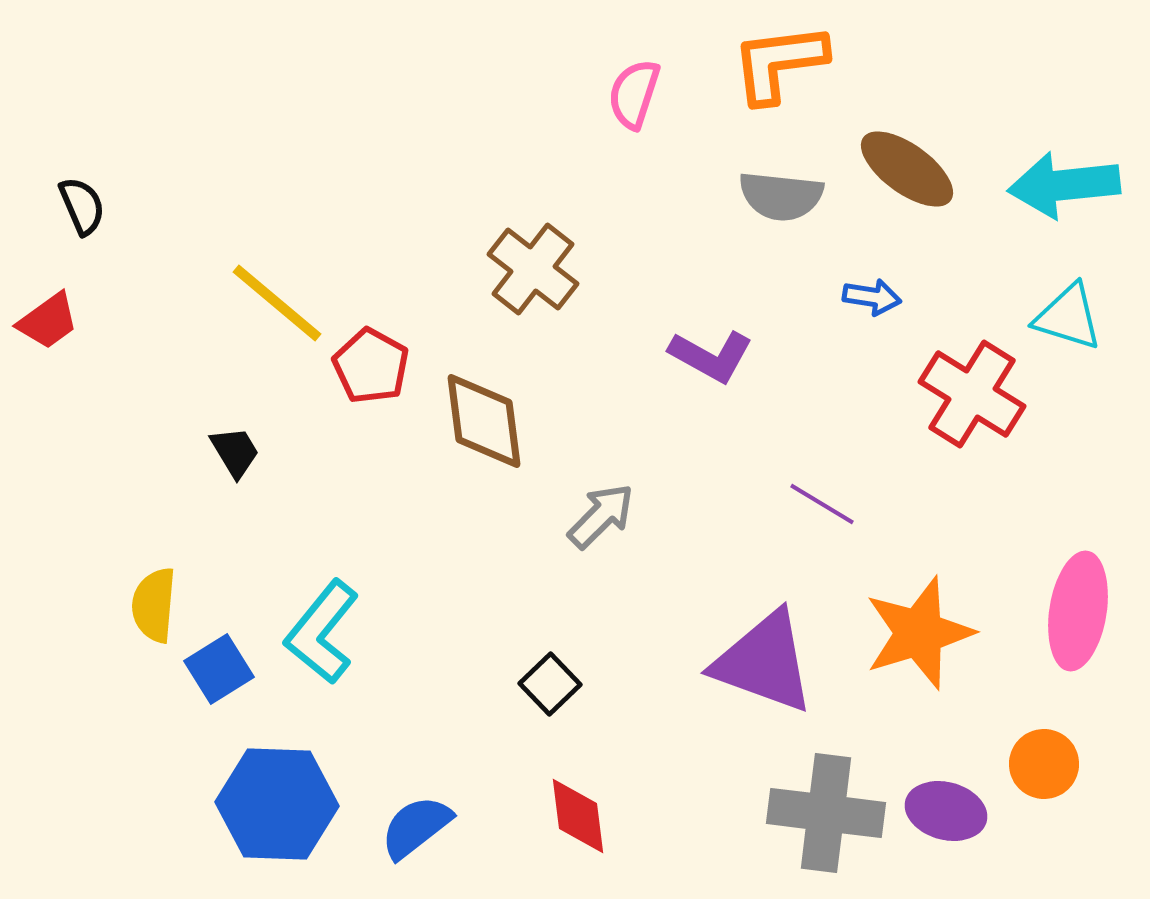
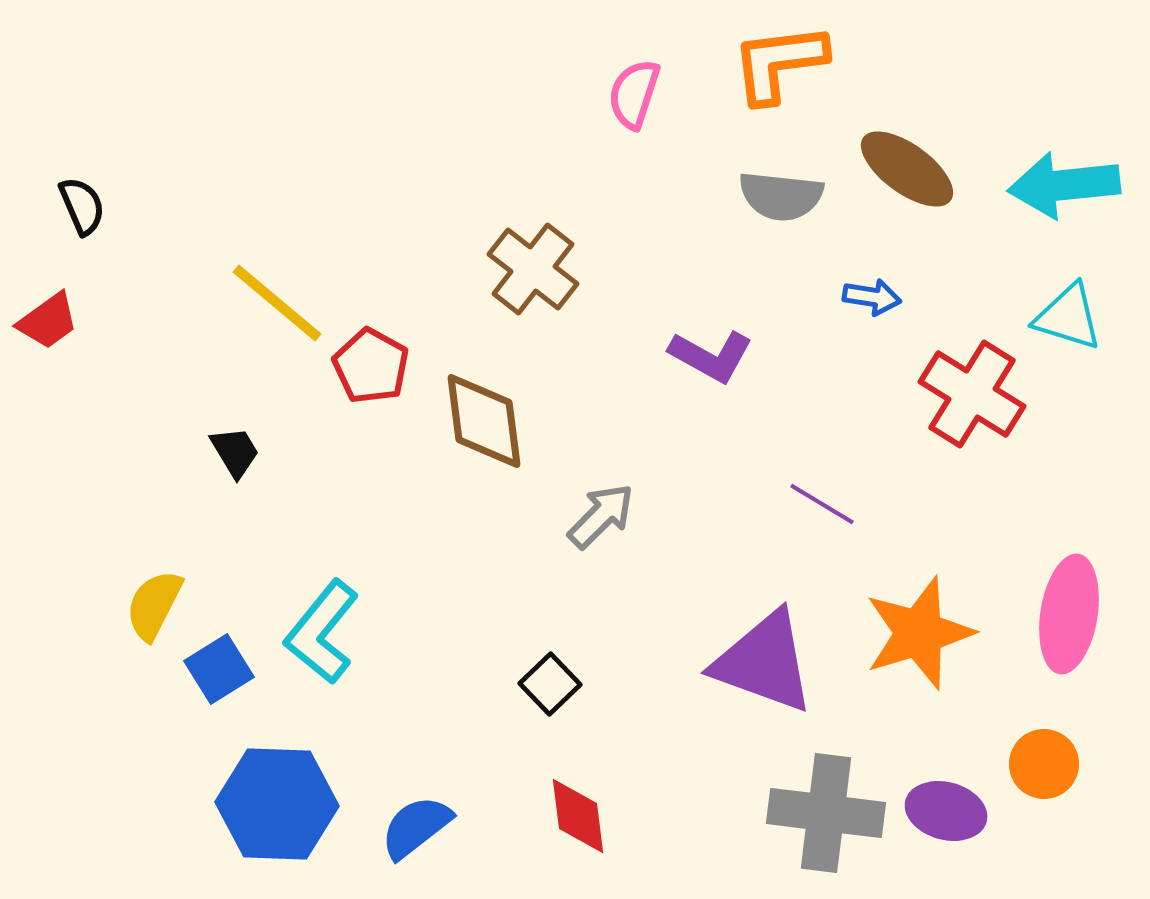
yellow semicircle: rotated 22 degrees clockwise
pink ellipse: moved 9 px left, 3 px down
